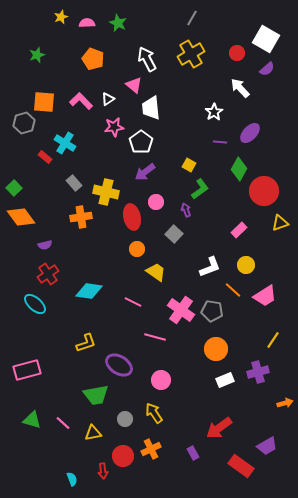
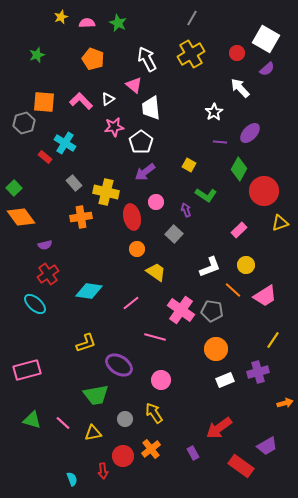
green L-shape at (200, 189): moved 6 px right, 6 px down; rotated 70 degrees clockwise
pink line at (133, 302): moved 2 px left, 1 px down; rotated 66 degrees counterclockwise
orange cross at (151, 449): rotated 12 degrees counterclockwise
